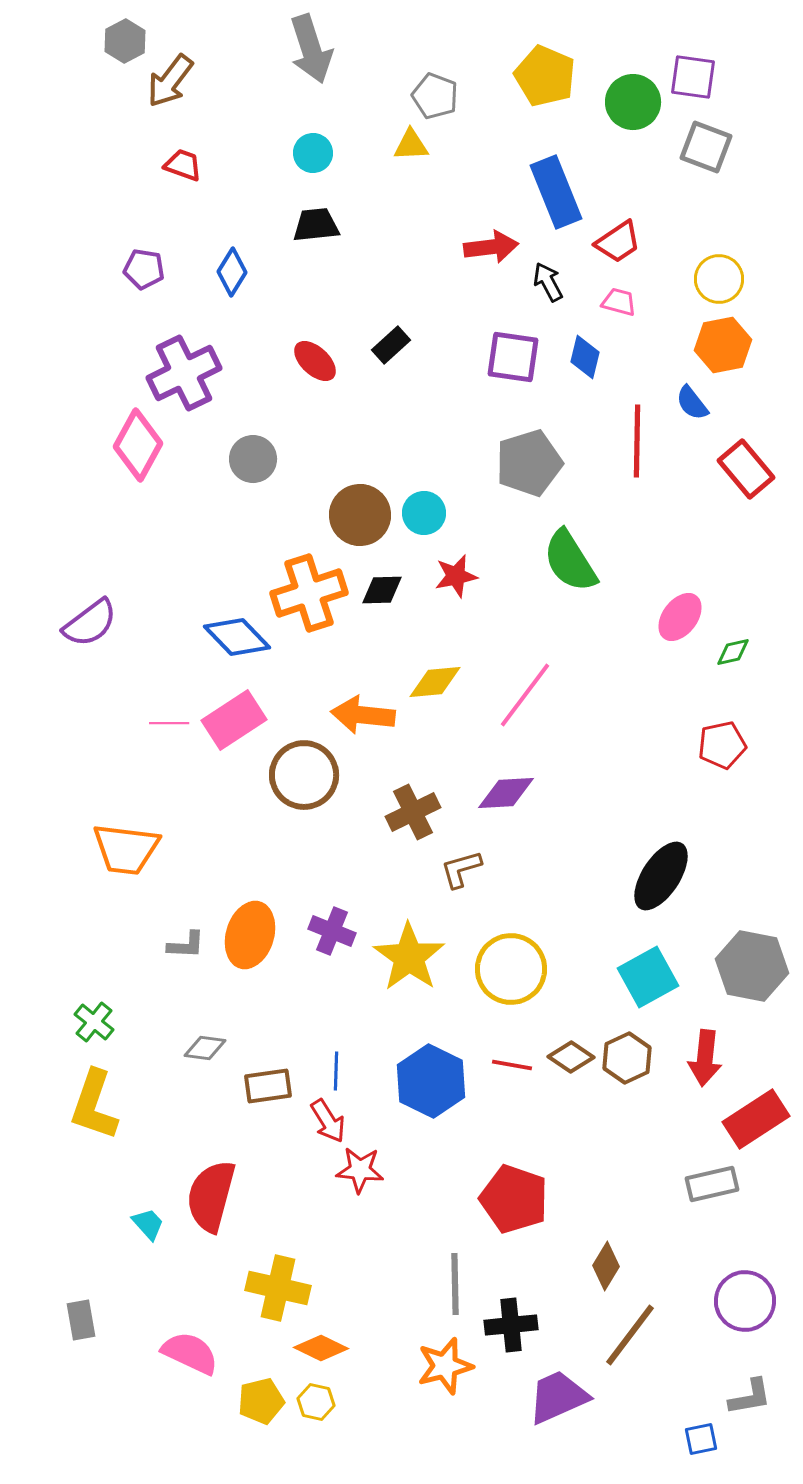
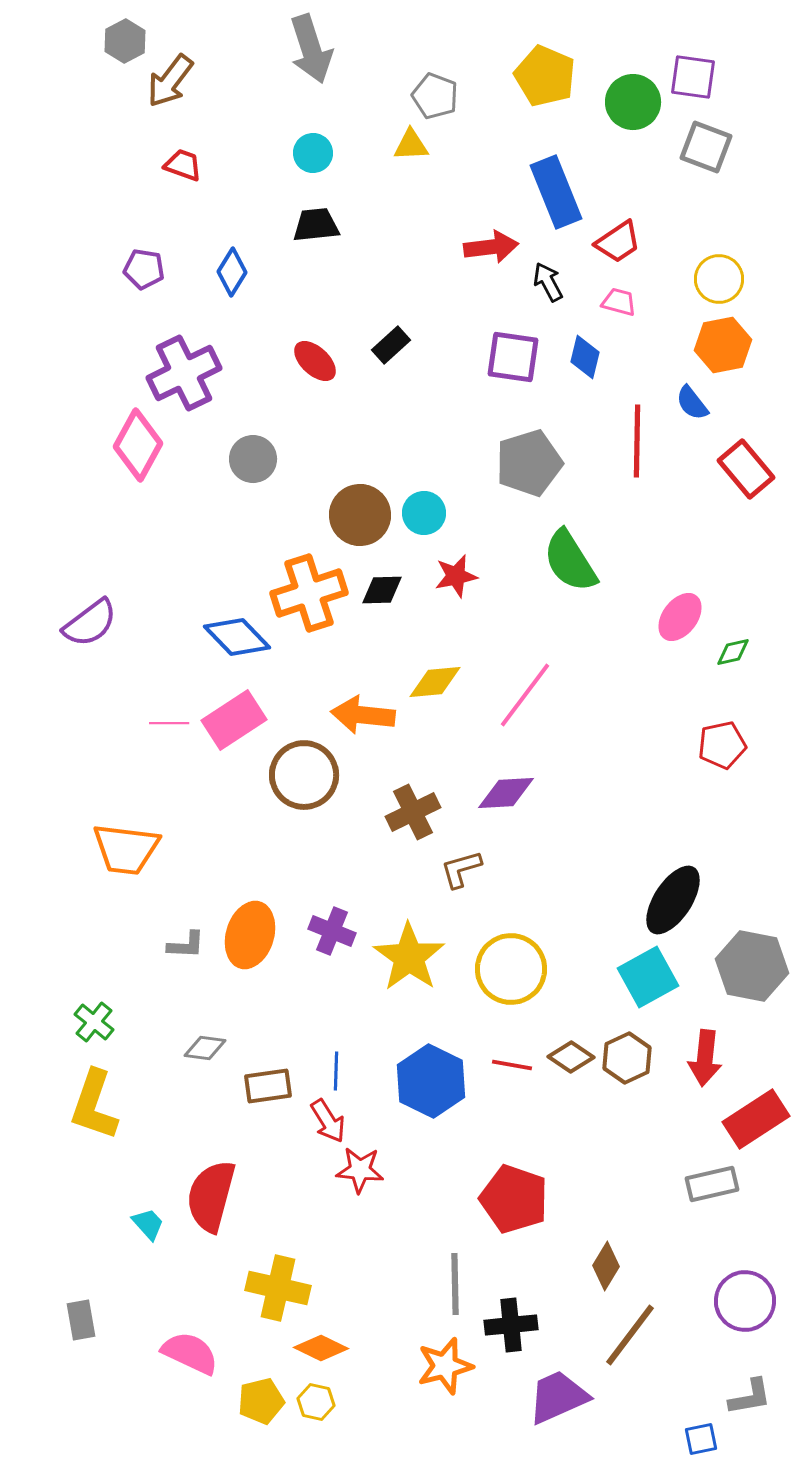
black ellipse at (661, 876): moved 12 px right, 24 px down
